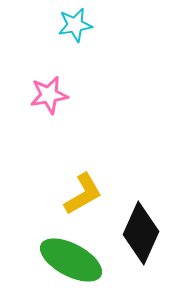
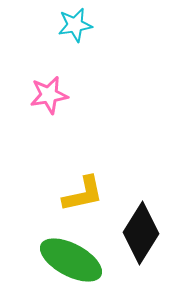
yellow L-shape: rotated 18 degrees clockwise
black diamond: rotated 8 degrees clockwise
